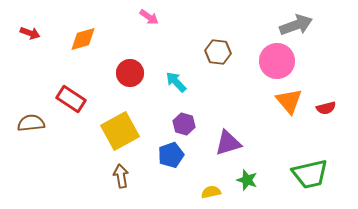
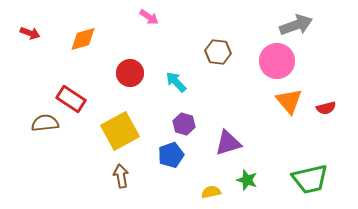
brown semicircle: moved 14 px right
green trapezoid: moved 5 px down
